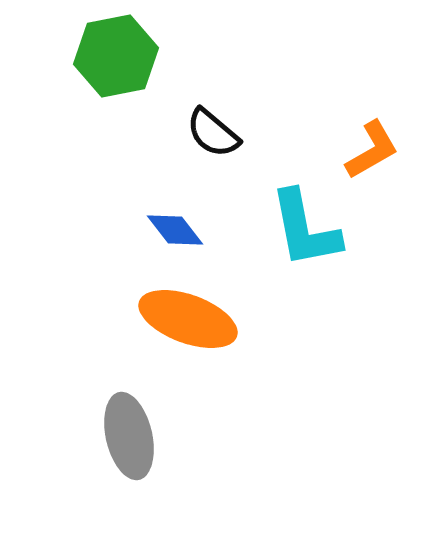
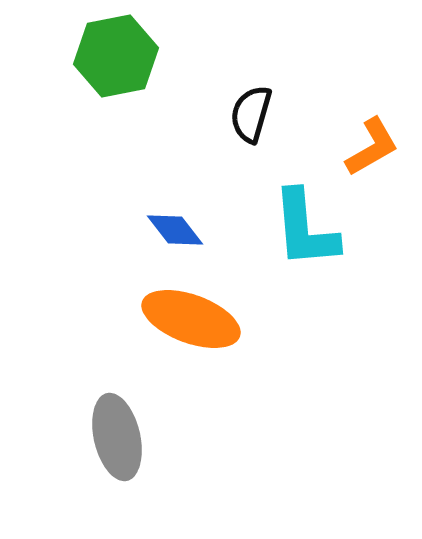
black semicircle: moved 38 px right, 19 px up; rotated 66 degrees clockwise
orange L-shape: moved 3 px up
cyan L-shape: rotated 6 degrees clockwise
orange ellipse: moved 3 px right
gray ellipse: moved 12 px left, 1 px down
